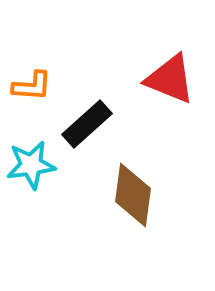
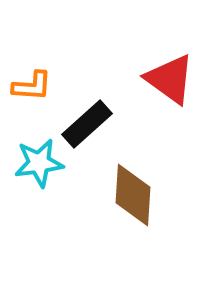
red triangle: rotated 14 degrees clockwise
cyan star: moved 8 px right, 2 px up
brown diamond: rotated 4 degrees counterclockwise
